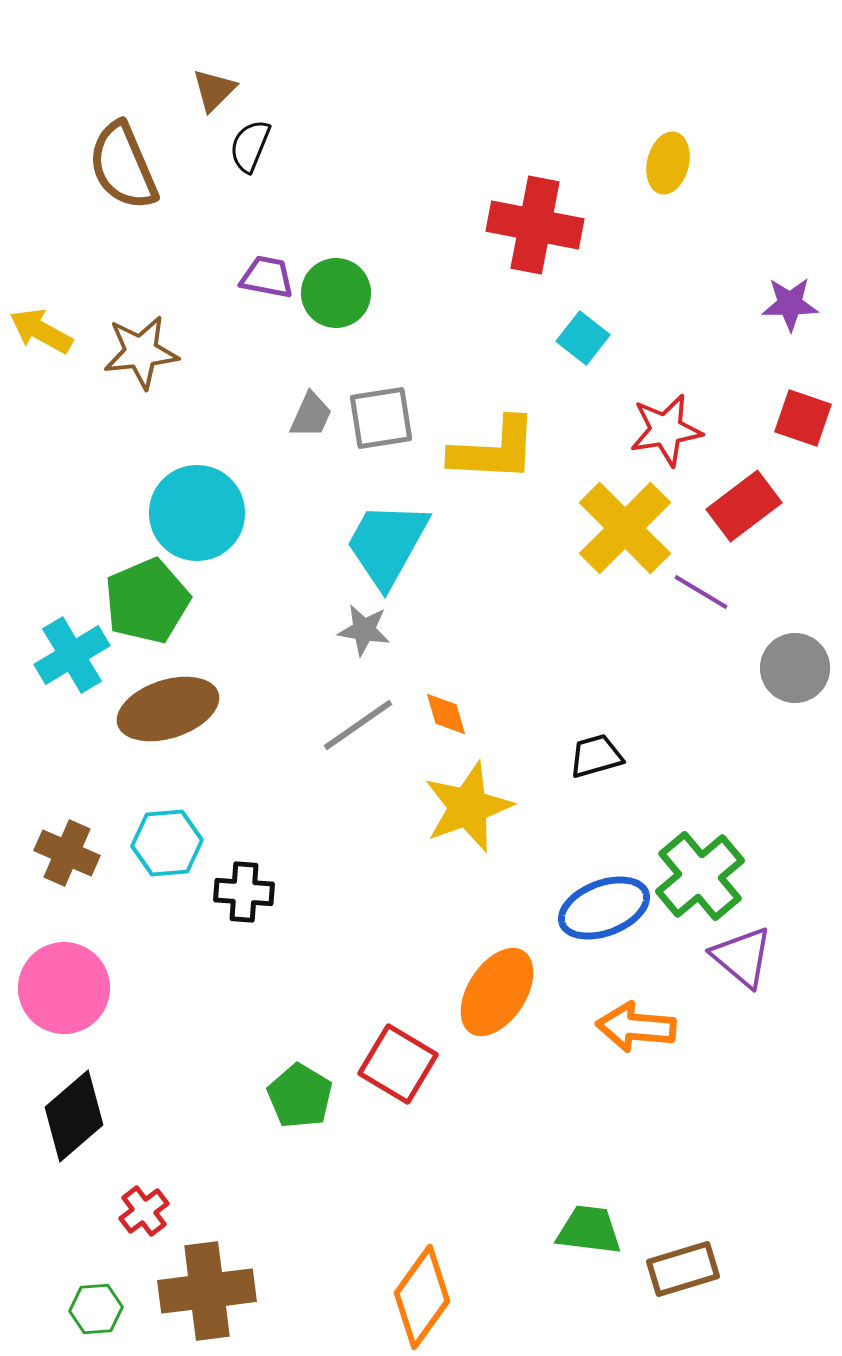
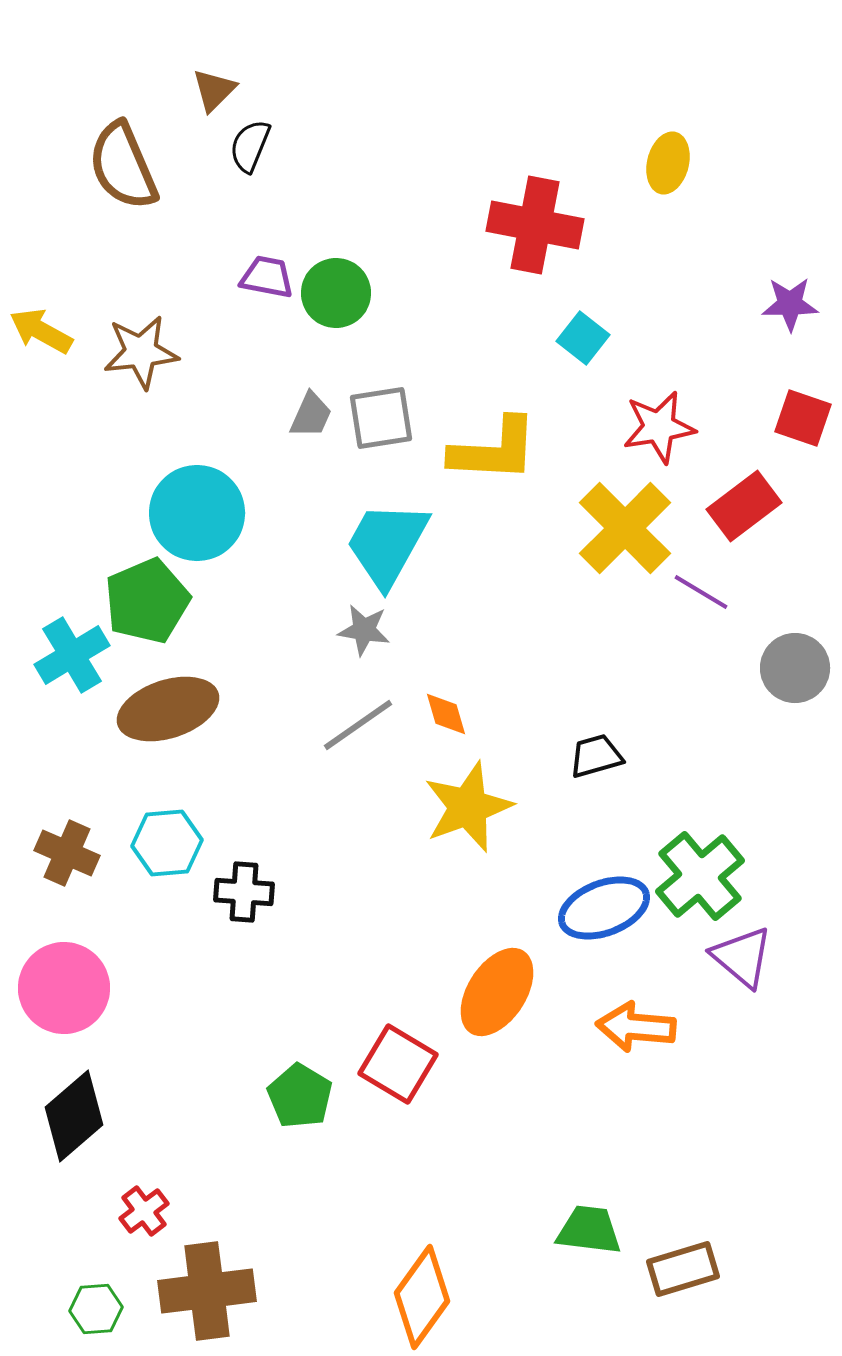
red star at (666, 430): moved 7 px left, 3 px up
